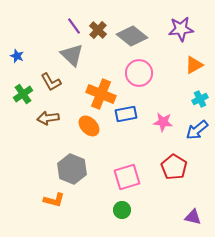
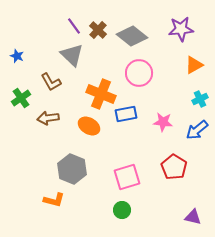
green cross: moved 2 px left, 4 px down
orange ellipse: rotated 15 degrees counterclockwise
